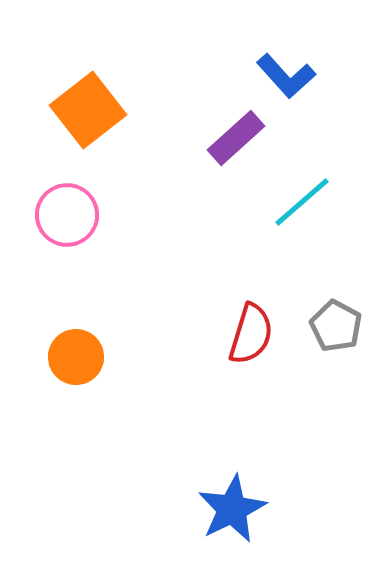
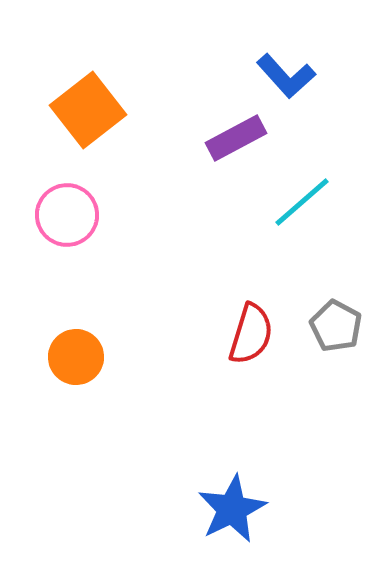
purple rectangle: rotated 14 degrees clockwise
